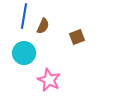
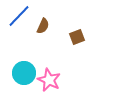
blue line: moved 5 px left; rotated 35 degrees clockwise
cyan circle: moved 20 px down
